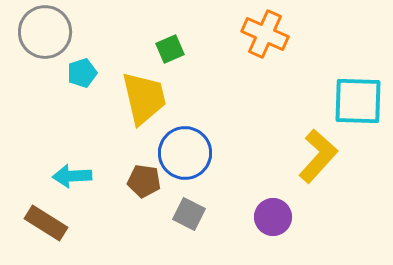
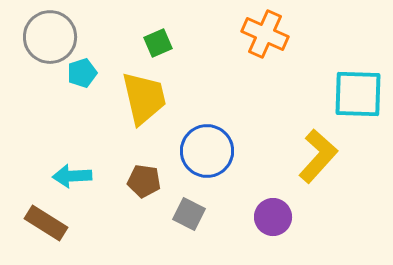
gray circle: moved 5 px right, 5 px down
green square: moved 12 px left, 6 px up
cyan square: moved 7 px up
blue circle: moved 22 px right, 2 px up
